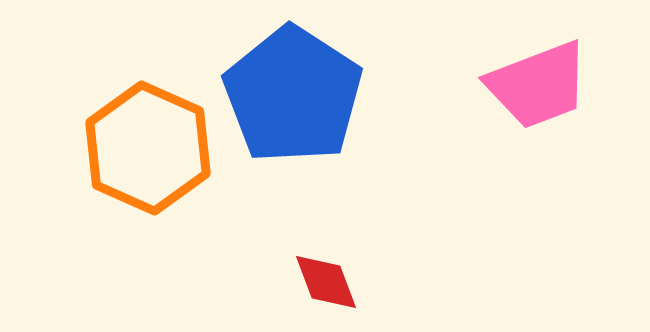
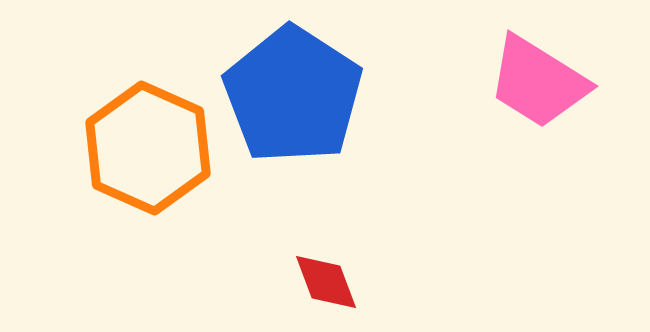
pink trapezoid: moved 3 px up; rotated 53 degrees clockwise
